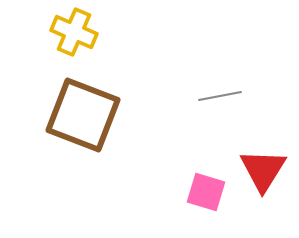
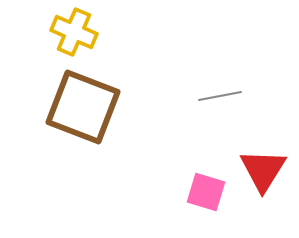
brown square: moved 8 px up
